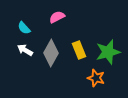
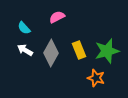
green star: moved 1 px left, 1 px up
